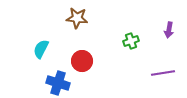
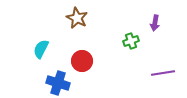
brown star: rotated 20 degrees clockwise
purple arrow: moved 14 px left, 7 px up
